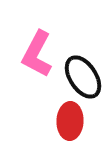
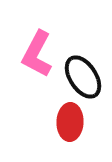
red ellipse: moved 1 px down
